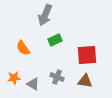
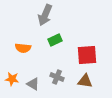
orange semicircle: rotated 49 degrees counterclockwise
orange star: moved 2 px left, 1 px down; rotated 16 degrees clockwise
